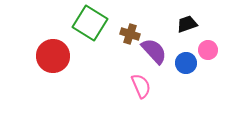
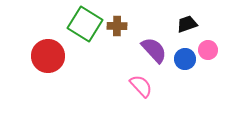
green square: moved 5 px left, 1 px down
brown cross: moved 13 px left, 8 px up; rotated 18 degrees counterclockwise
purple semicircle: moved 1 px up
red circle: moved 5 px left
blue circle: moved 1 px left, 4 px up
pink semicircle: rotated 20 degrees counterclockwise
